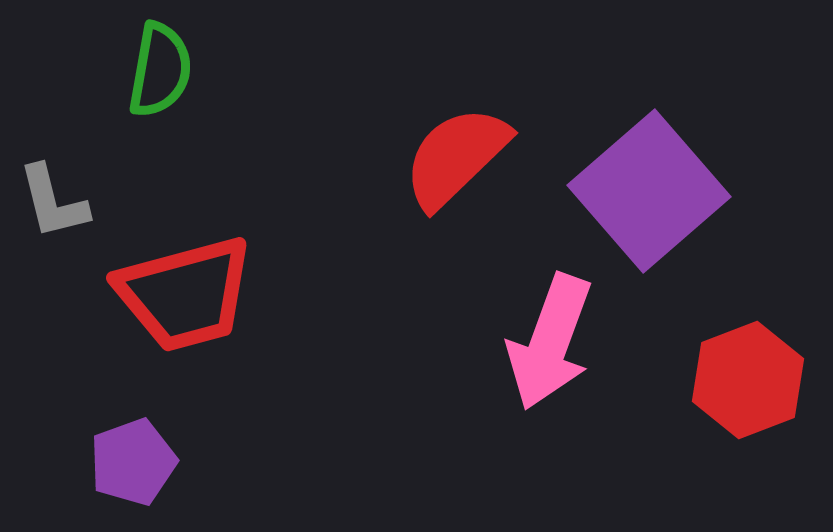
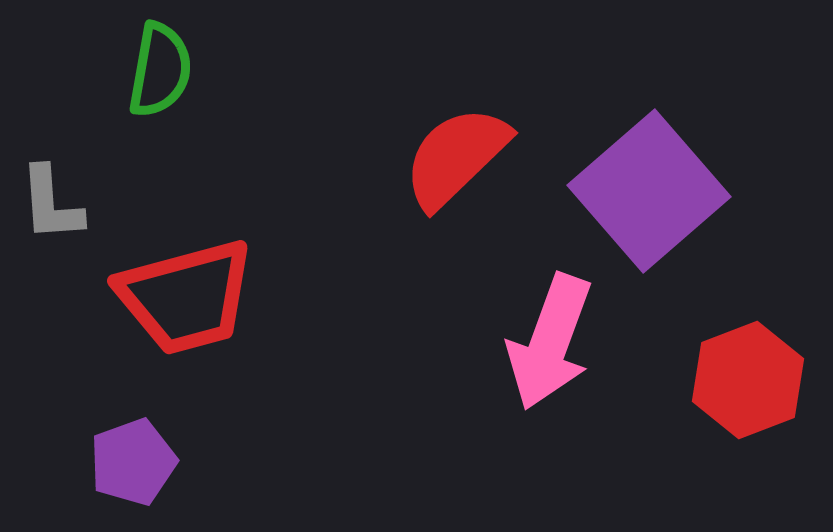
gray L-shape: moved 2 px left, 2 px down; rotated 10 degrees clockwise
red trapezoid: moved 1 px right, 3 px down
